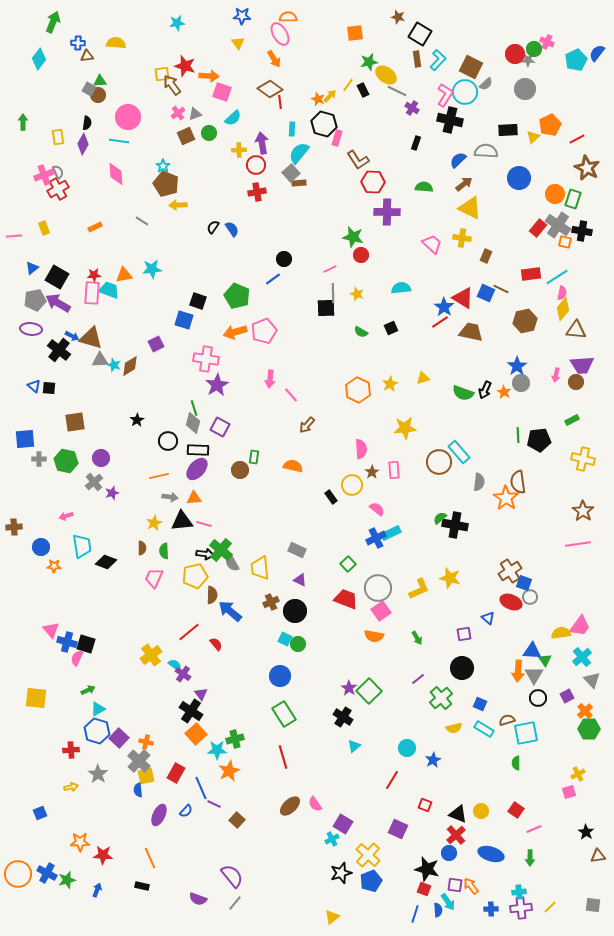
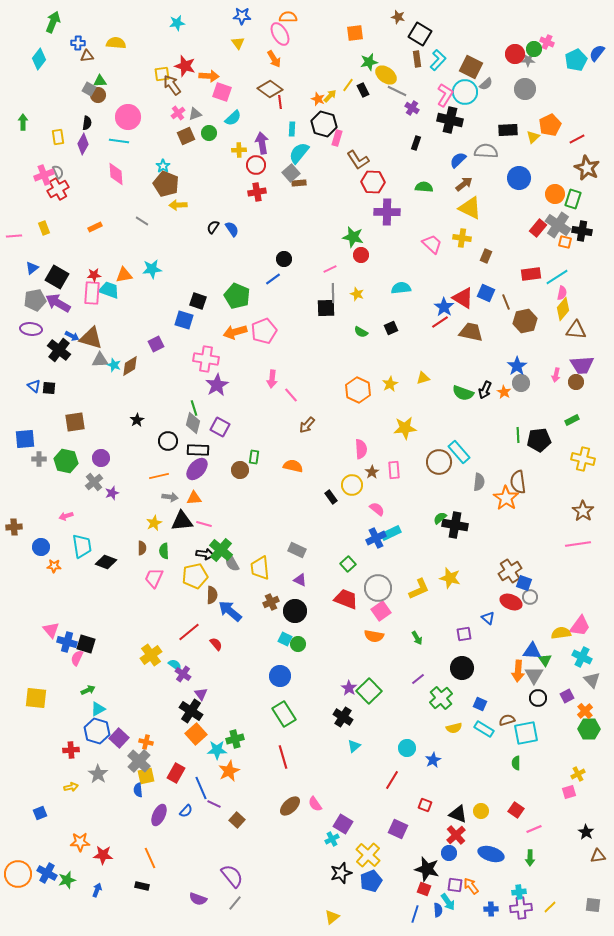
brown line at (501, 289): moved 5 px right, 13 px down; rotated 42 degrees clockwise
pink arrow at (270, 379): moved 2 px right
cyan cross at (582, 657): rotated 24 degrees counterclockwise
